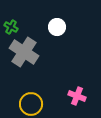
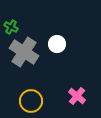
white circle: moved 17 px down
pink cross: rotated 18 degrees clockwise
yellow circle: moved 3 px up
